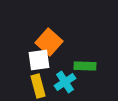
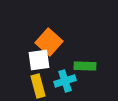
cyan cross: moved 1 px up; rotated 15 degrees clockwise
